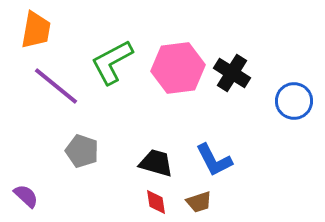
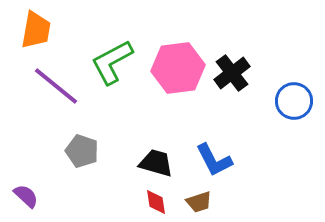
black cross: rotated 21 degrees clockwise
